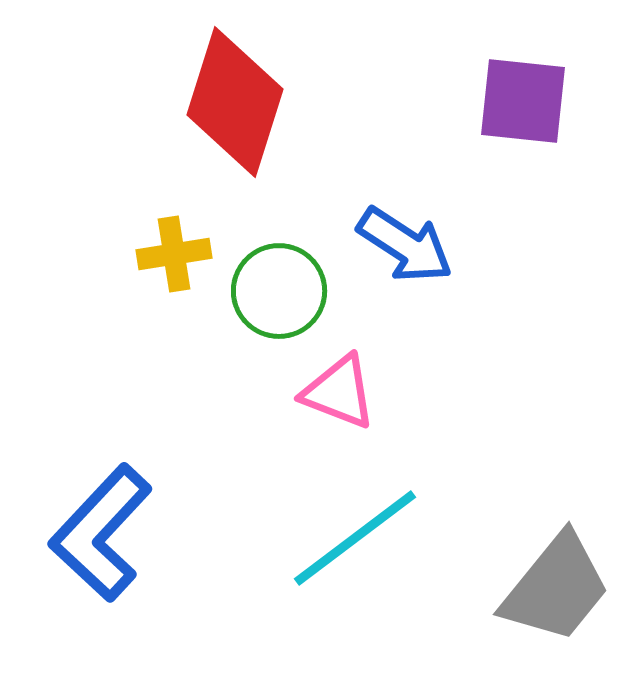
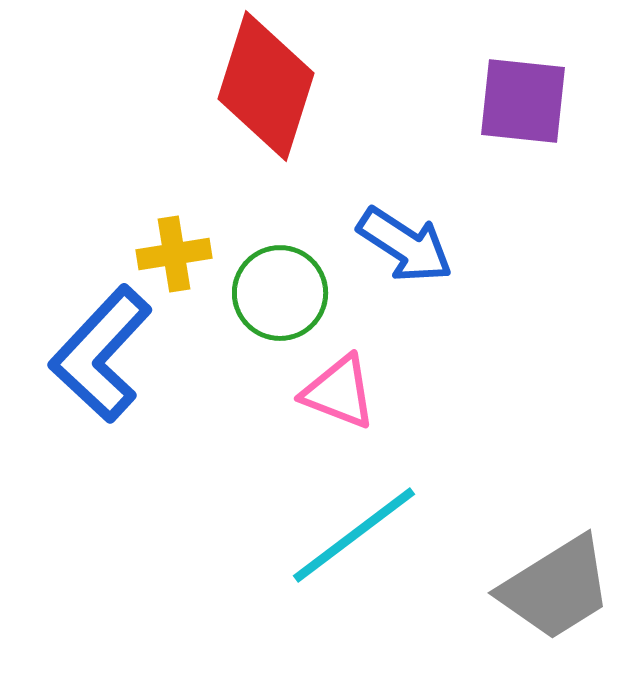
red diamond: moved 31 px right, 16 px up
green circle: moved 1 px right, 2 px down
blue L-shape: moved 179 px up
cyan line: moved 1 px left, 3 px up
gray trapezoid: rotated 19 degrees clockwise
